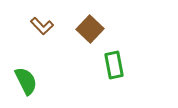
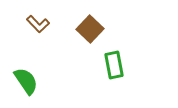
brown L-shape: moved 4 px left, 2 px up
green semicircle: rotated 8 degrees counterclockwise
